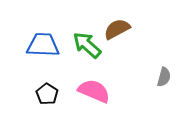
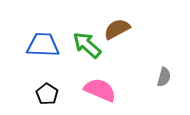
pink semicircle: moved 6 px right, 1 px up
